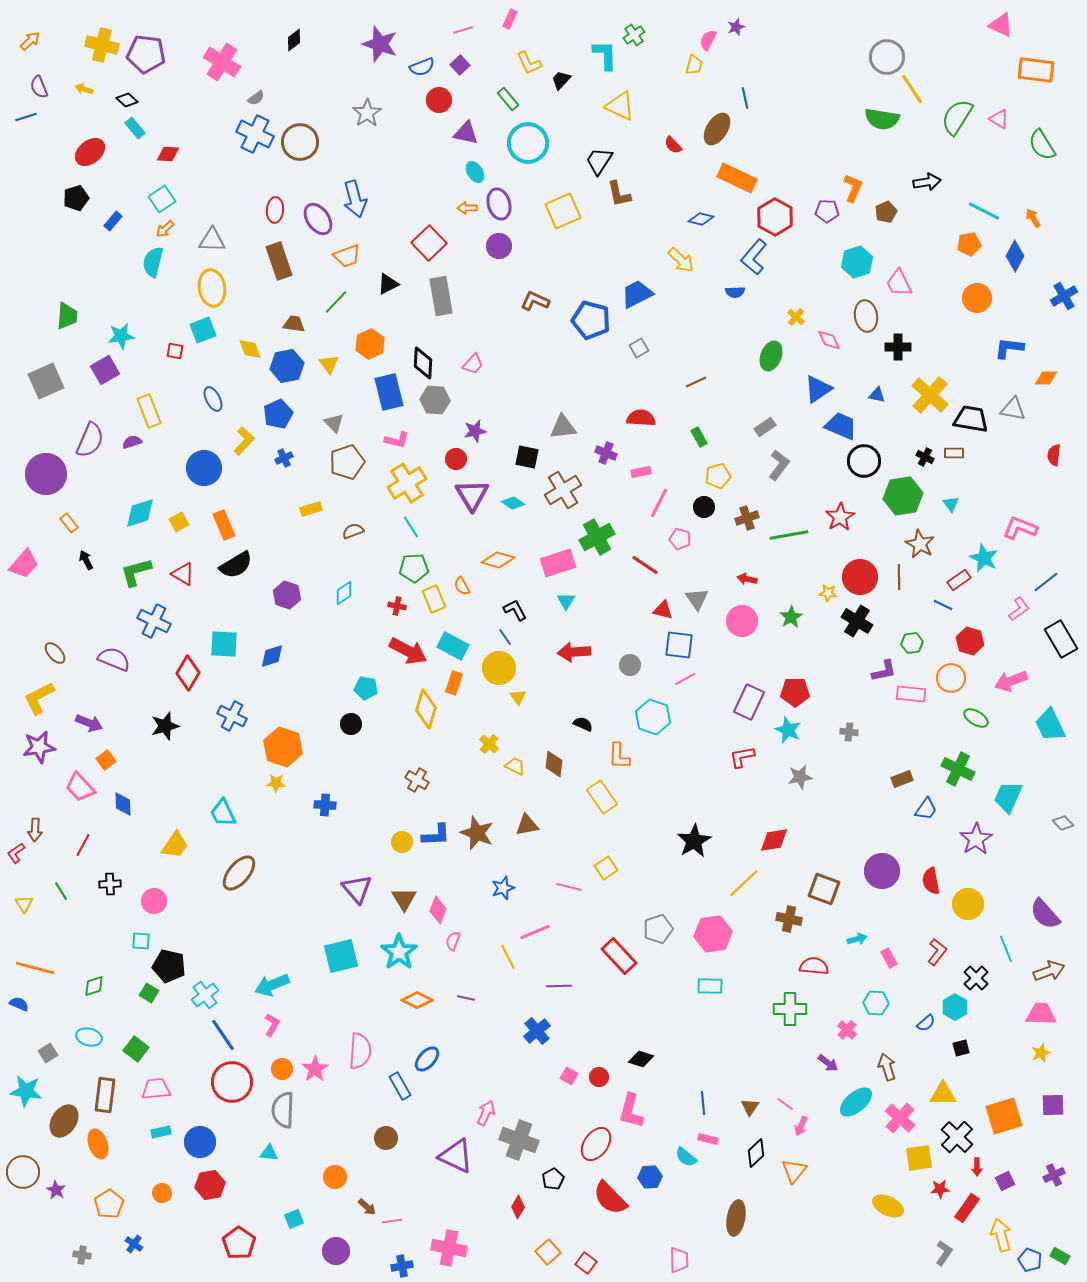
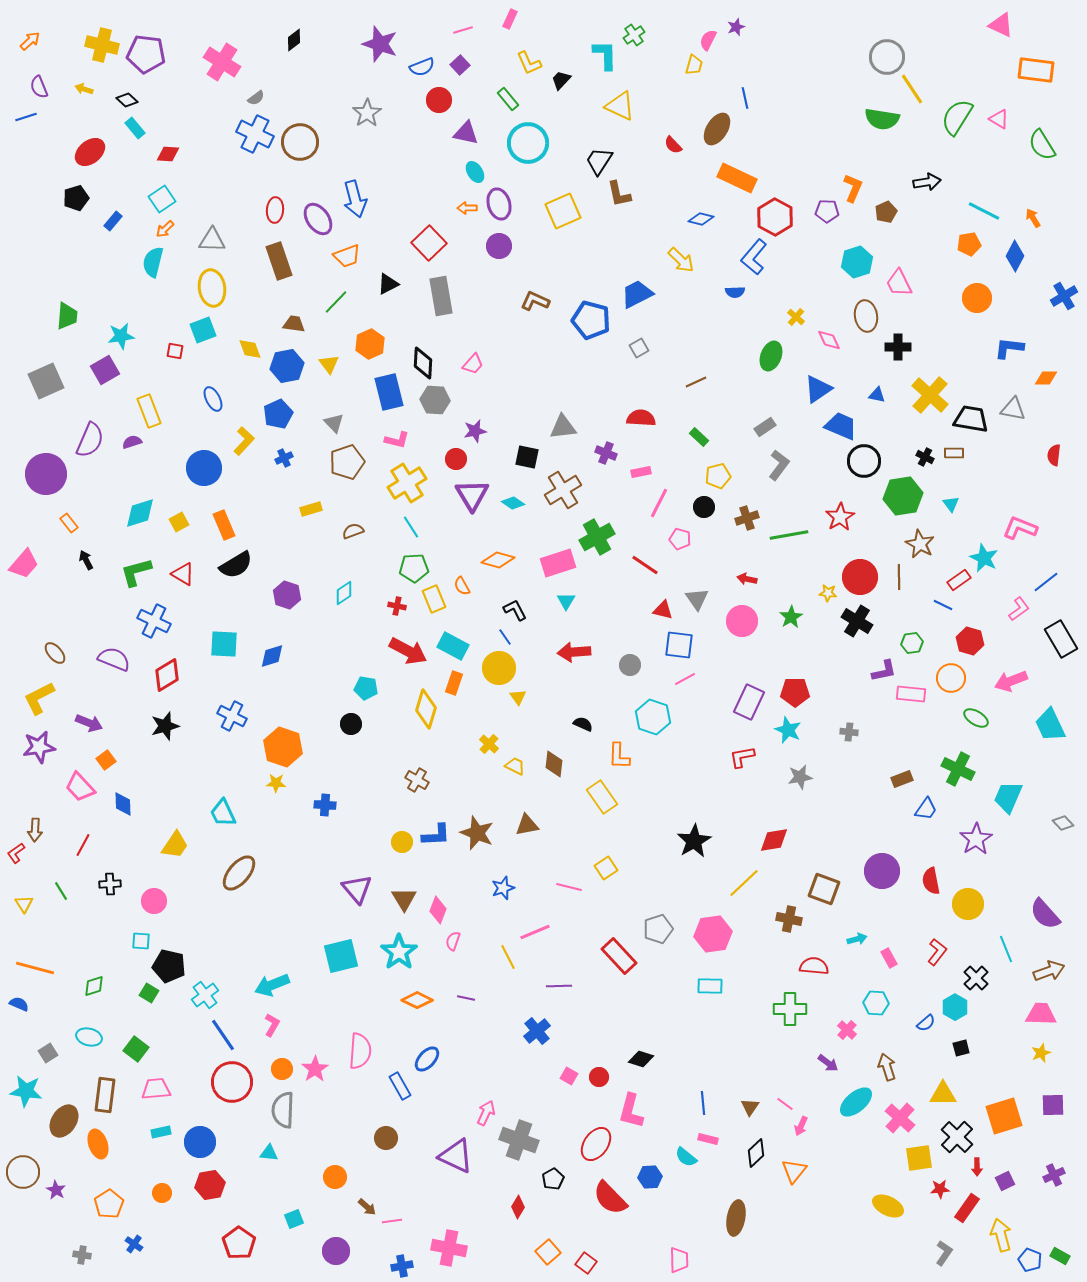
green rectangle at (699, 437): rotated 18 degrees counterclockwise
red diamond at (188, 673): moved 21 px left, 2 px down; rotated 28 degrees clockwise
